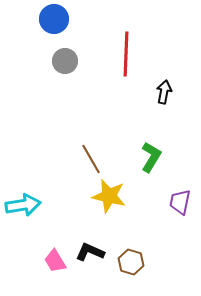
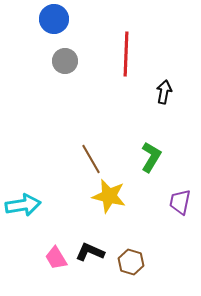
pink trapezoid: moved 1 px right, 3 px up
